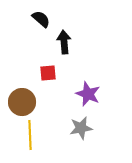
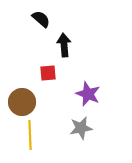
black arrow: moved 3 px down
